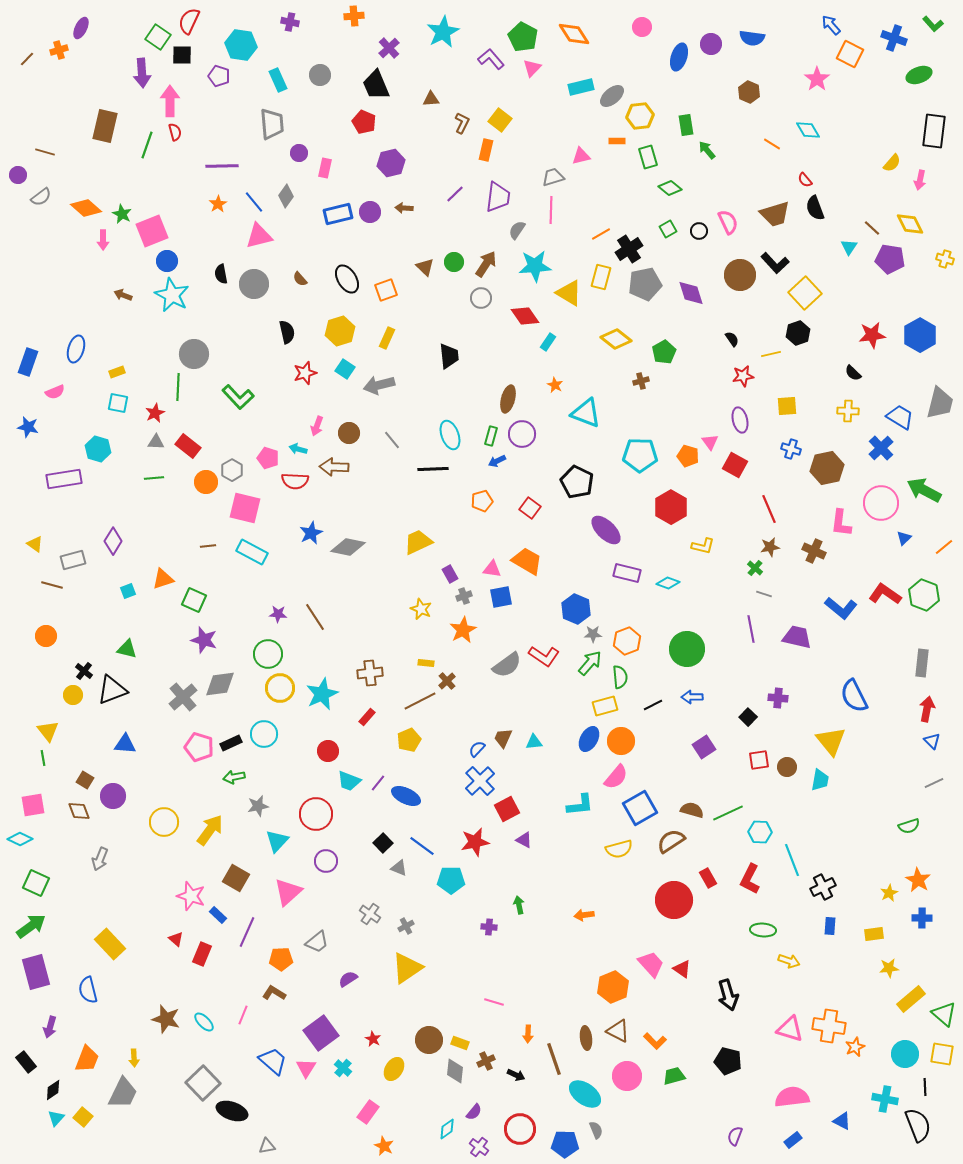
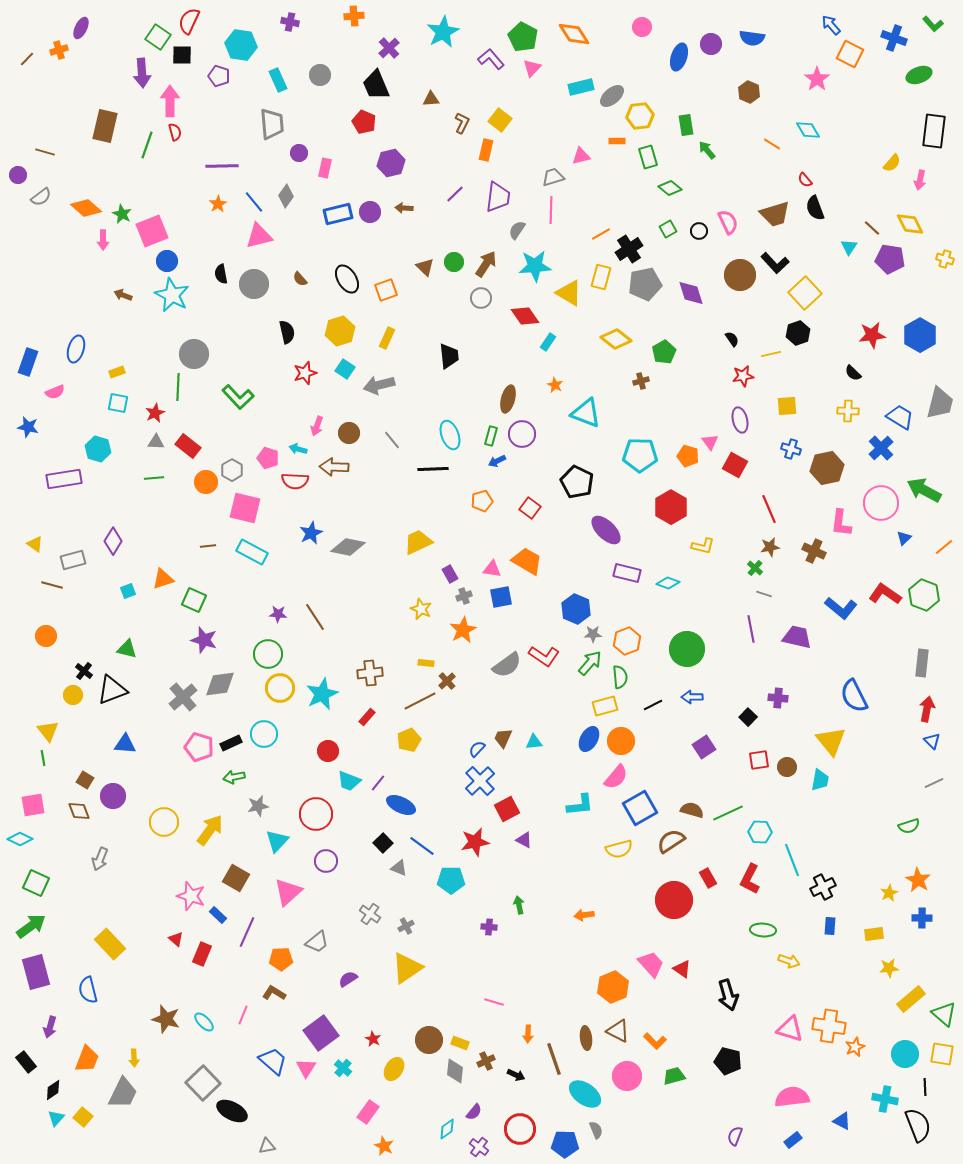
blue ellipse at (406, 796): moved 5 px left, 9 px down
black ellipse at (232, 1111): rotated 8 degrees clockwise
